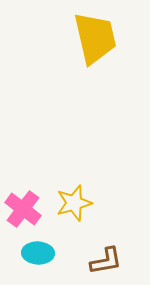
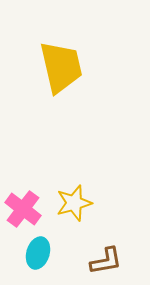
yellow trapezoid: moved 34 px left, 29 px down
cyan ellipse: rotated 76 degrees counterclockwise
